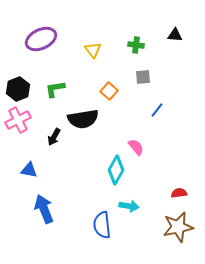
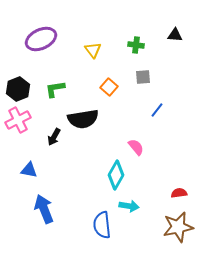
orange square: moved 4 px up
cyan diamond: moved 5 px down
